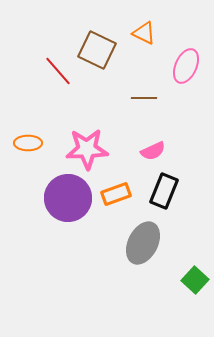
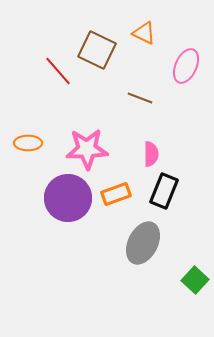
brown line: moved 4 px left; rotated 20 degrees clockwise
pink semicircle: moved 2 px left, 3 px down; rotated 65 degrees counterclockwise
